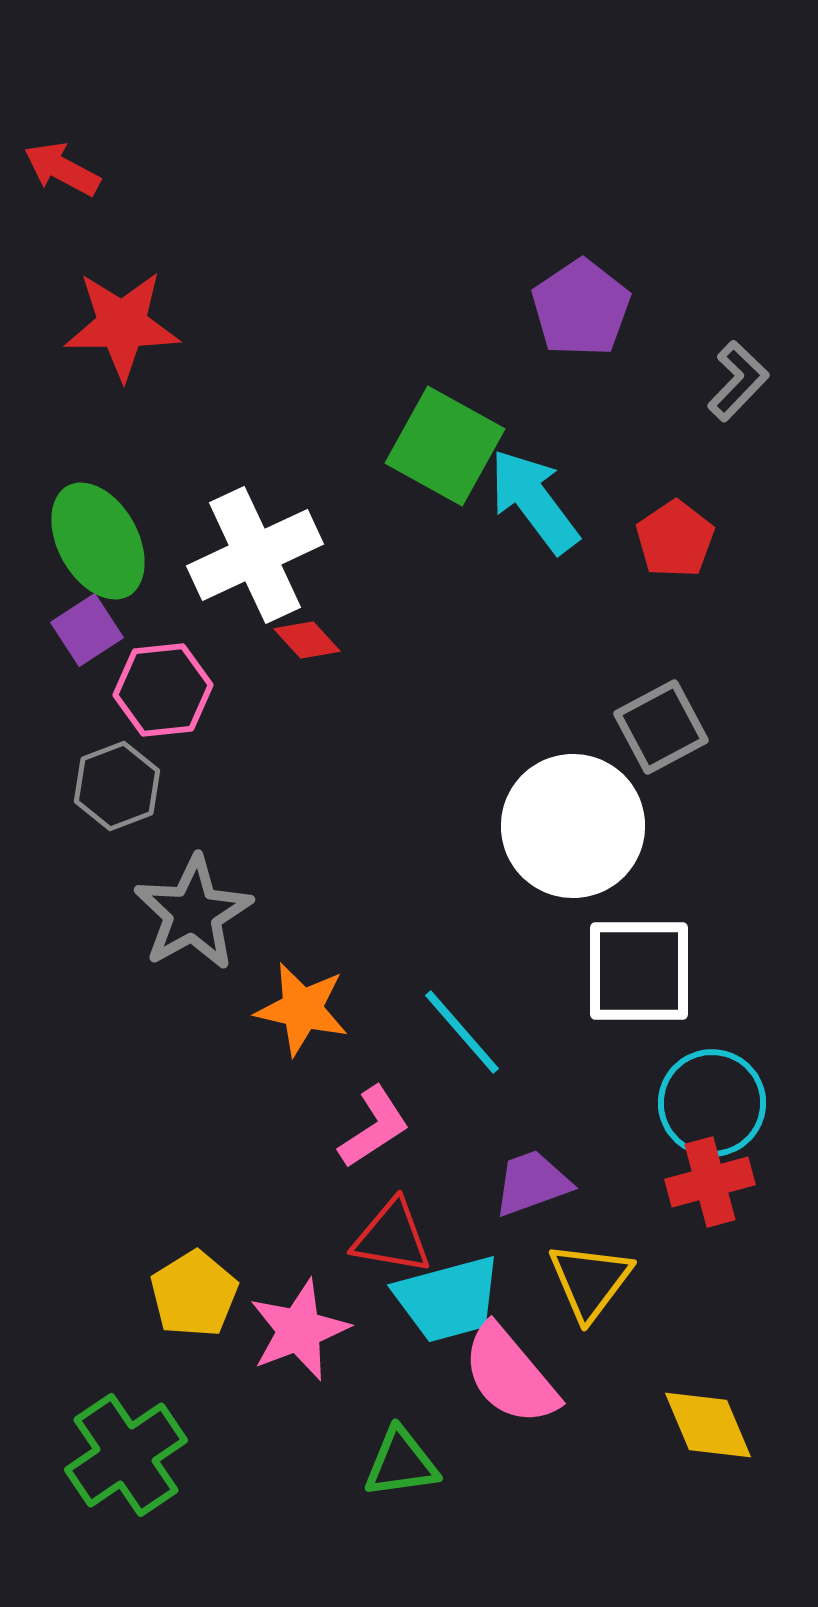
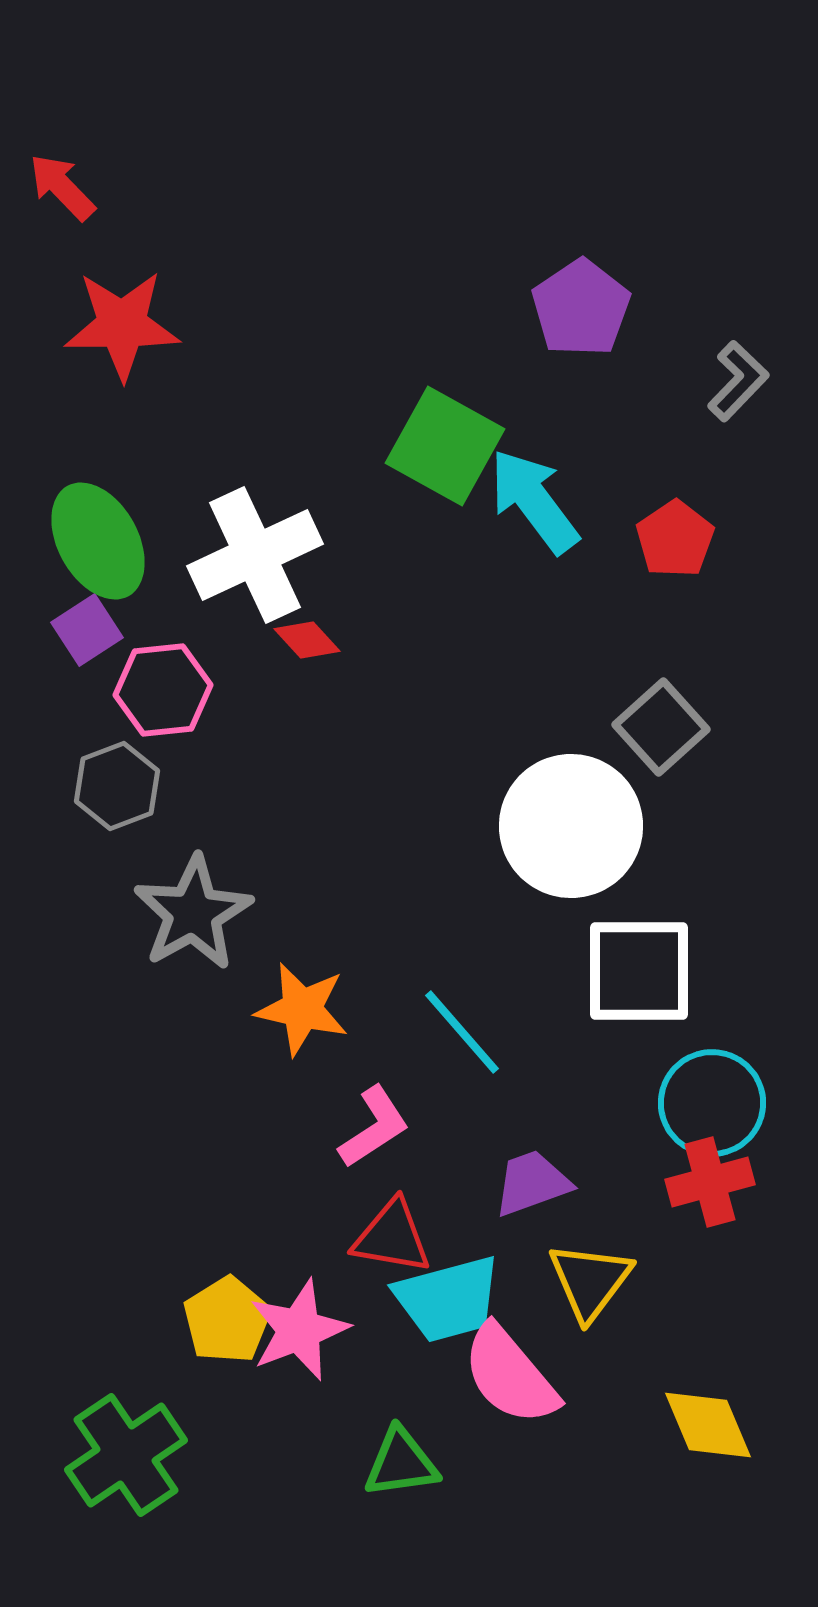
red arrow: moved 18 px down; rotated 18 degrees clockwise
gray square: rotated 14 degrees counterclockwise
white circle: moved 2 px left
yellow pentagon: moved 33 px right, 26 px down
